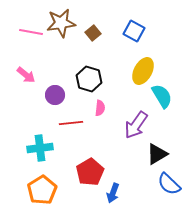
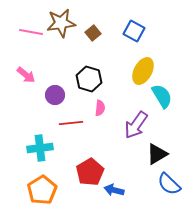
blue arrow: moved 1 px right, 3 px up; rotated 84 degrees clockwise
